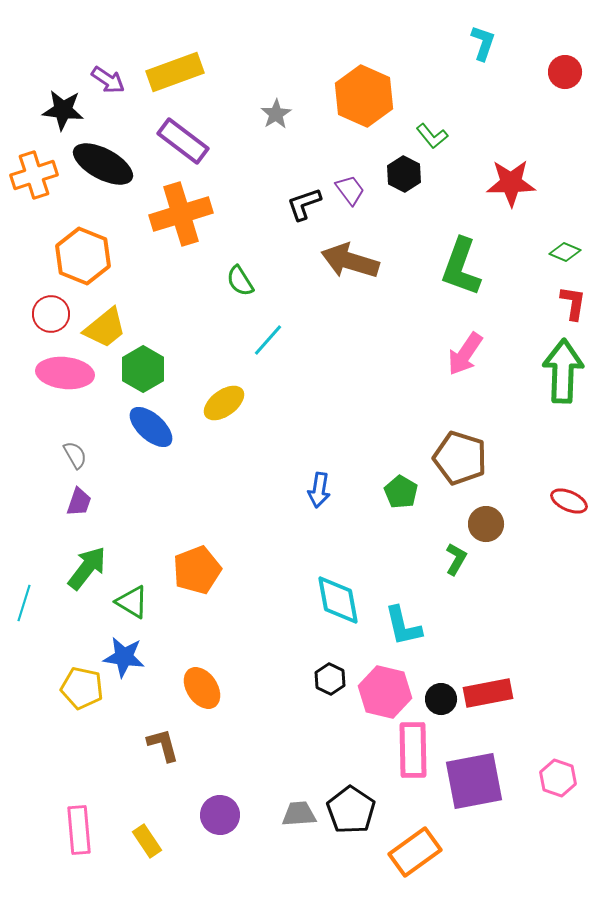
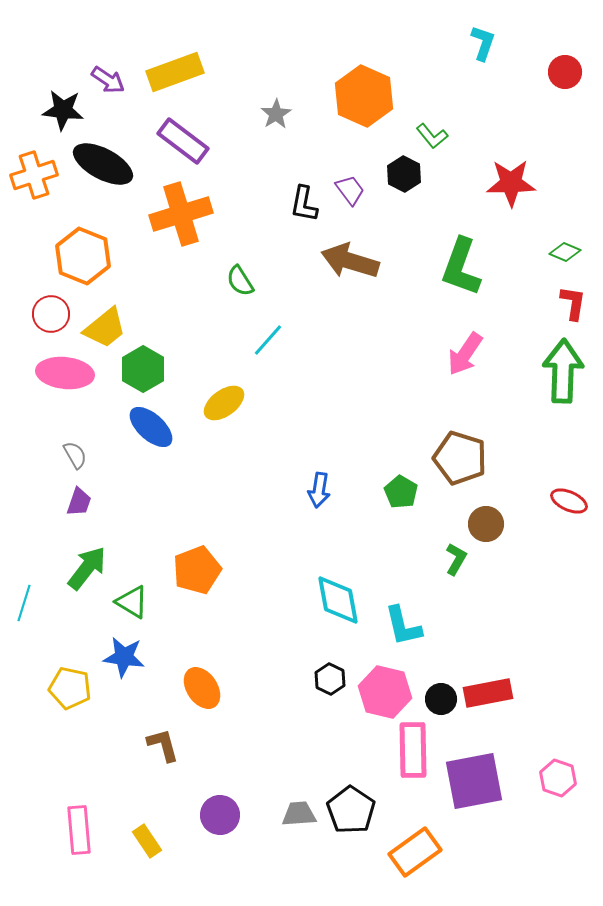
black L-shape at (304, 204): rotated 60 degrees counterclockwise
yellow pentagon at (82, 688): moved 12 px left
